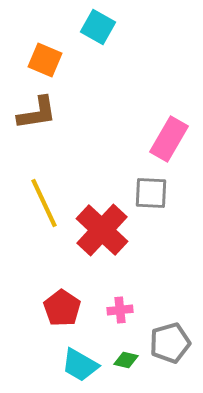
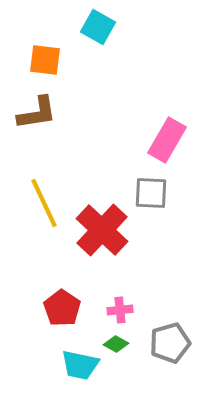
orange square: rotated 16 degrees counterclockwise
pink rectangle: moved 2 px left, 1 px down
green diamond: moved 10 px left, 16 px up; rotated 15 degrees clockwise
cyan trapezoid: rotated 18 degrees counterclockwise
